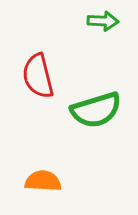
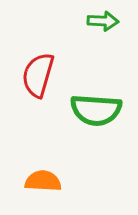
red semicircle: moved 1 px up; rotated 30 degrees clockwise
green semicircle: rotated 21 degrees clockwise
